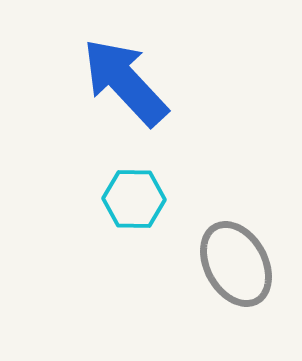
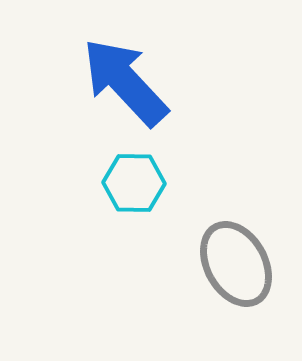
cyan hexagon: moved 16 px up
